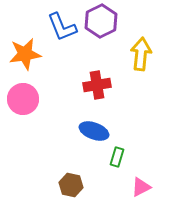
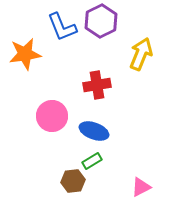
yellow arrow: rotated 16 degrees clockwise
pink circle: moved 29 px right, 17 px down
green rectangle: moved 25 px left, 4 px down; rotated 42 degrees clockwise
brown hexagon: moved 2 px right, 4 px up; rotated 20 degrees counterclockwise
